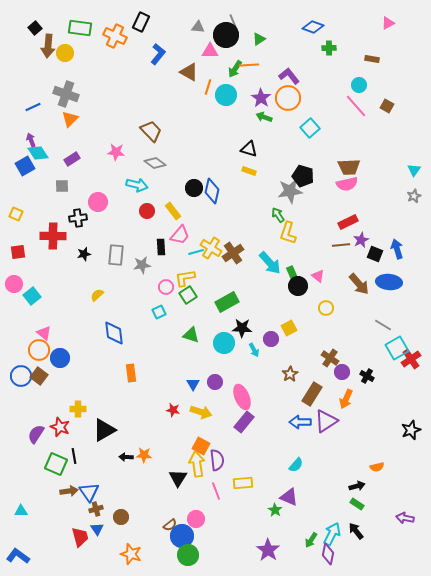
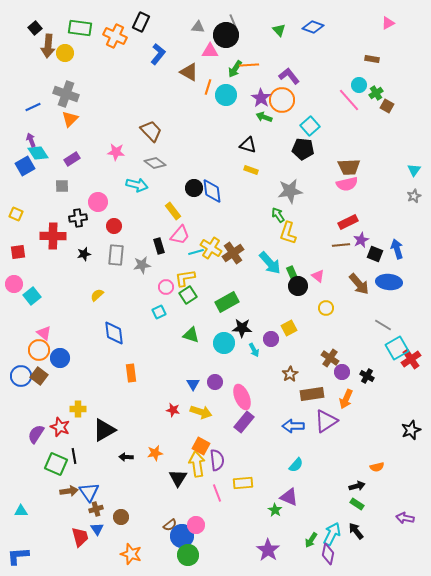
green triangle at (259, 39): moved 20 px right, 9 px up; rotated 40 degrees counterclockwise
green cross at (329, 48): moved 47 px right, 45 px down; rotated 32 degrees counterclockwise
orange circle at (288, 98): moved 6 px left, 2 px down
pink line at (356, 106): moved 7 px left, 6 px up
cyan square at (310, 128): moved 2 px up
black triangle at (249, 149): moved 1 px left, 4 px up
yellow rectangle at (249, 171): moved 2 px right, 1 px up
black pentagon at (303, 176): moved 27 px up; rotated 10 degrees counterclockwise
blue diamond at (212, 191): rotated 20 degrees counterclockwise
red circle at (147, 211): moved 33 px left, 15 px down
black rectangle at (161, 247): moved 2 px left, 1 px up; rotated 14 degrees counterclockwise
brown rectangle at (312, 394): rotated 50 degrees clockwise
blue arrow at (300, 422): moved 7 px left, 4 px down
orange star at (144, 455): moved 11 px right, 2 px up; rotated 14 degrees counterclockwise
pink line at (216, 491): moved 1 px right, 2 px down
pink circle at (196, 519): moved 6 px down
blue L-shape at (18, 556): rotated 40 degrees counterclockwise
